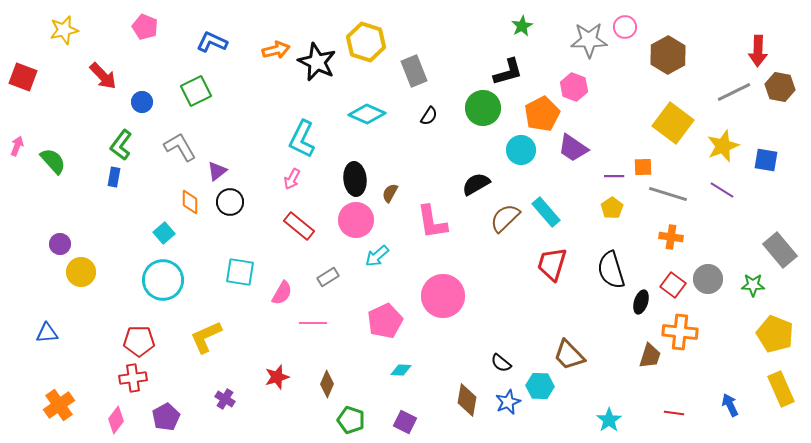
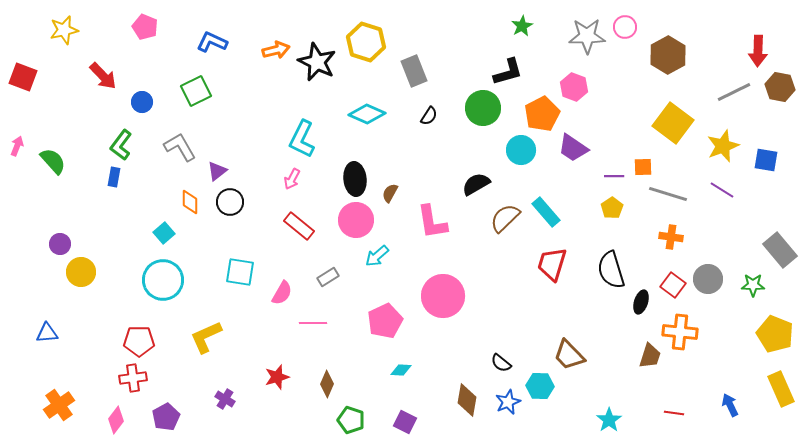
gray star at (589, 40): moved 2 px left, 4 px up
